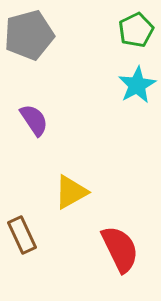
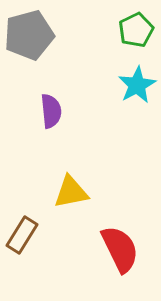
purple semicircle: moved 17 px right, 9 px up; rotated 28 degrees clockwise
yellow triangle: rotated 18 degrees clockwise
brown rectangle: rotated 57 degrees clockwise
